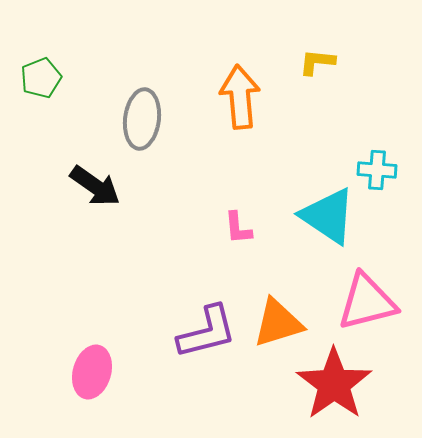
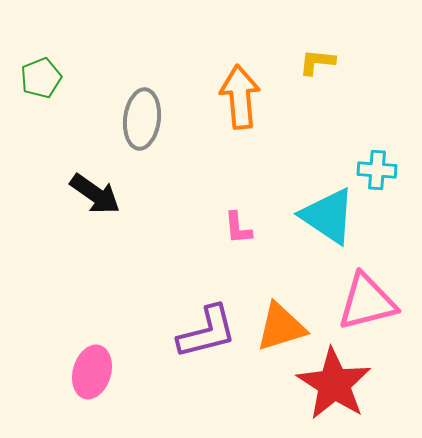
black arrow: moved 8 px down
orange triangle: moved 3 px right, 4 px down
red star: rotated 4 degrees counterclockwise
